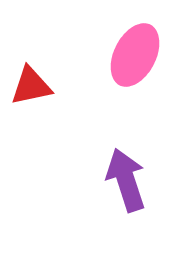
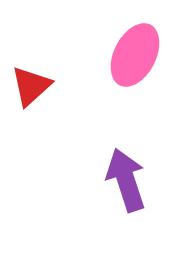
red triangle: rotated 30 degrees counterclockwise
